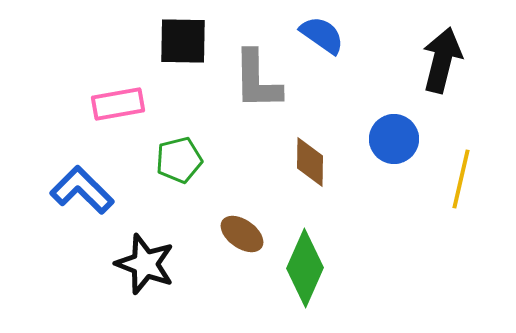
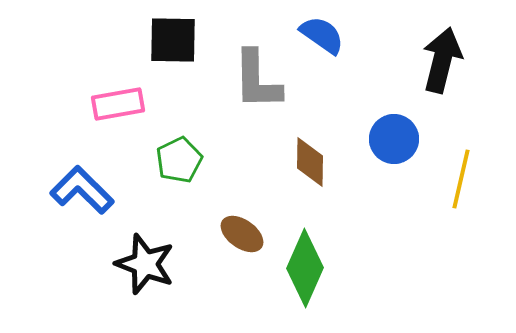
black square: moved 10 px left, 1 px up
green pentagon: rotated 12 degrees counterclockwise
